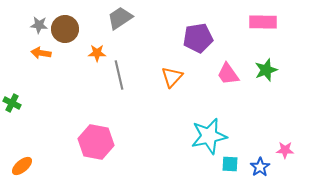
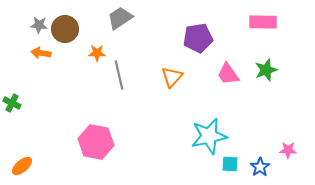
pink star: moved 3 px right
